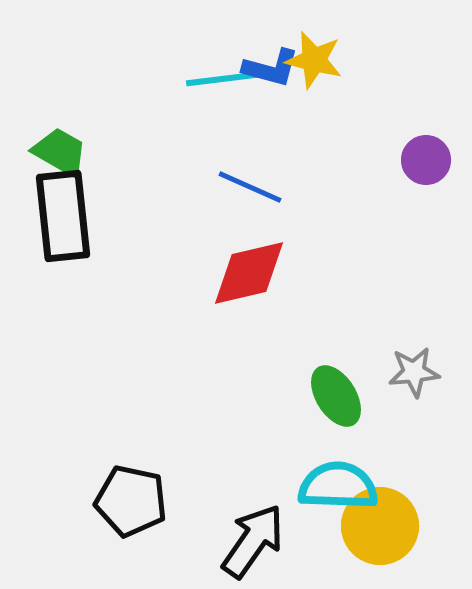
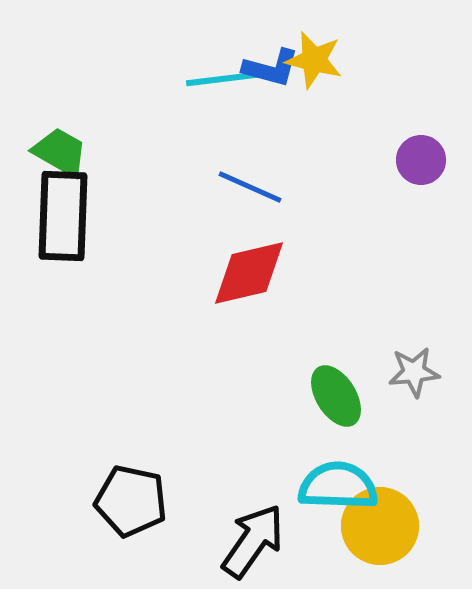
purple circle: moved 5 px left
black rectangle: rotated 8 degrees clockwise
